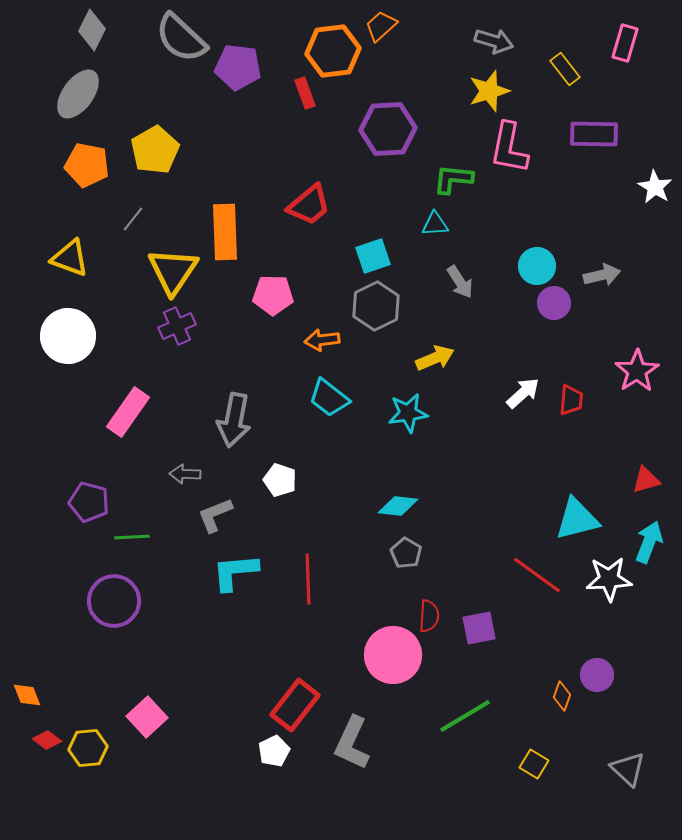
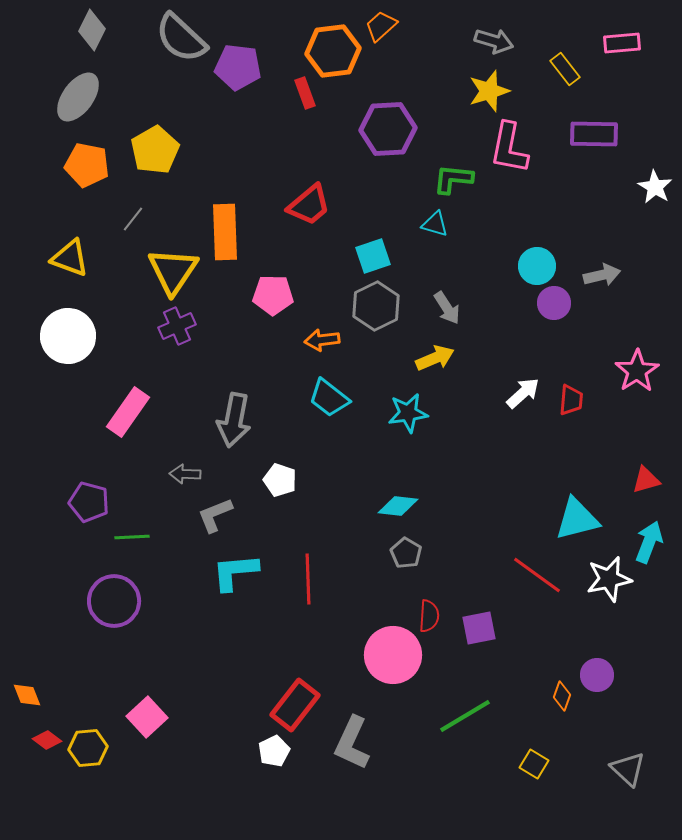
pink rectangle at (625, 43): moved 3 px left; rotated 69 degrees clockwise
gray ellipse at (78, 94): moved 3 px down
cyan triangle at (435, 224): rotated 20 degrees clockwise
gray arrow at (460, 282): moved 13 px left, 26 px down
white star at (609, 579): rotated 9 degrees counterclockwise
